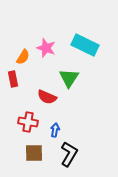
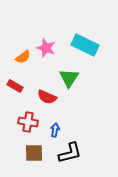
orange semicircle: rotated 21 degrees clockwise
red rectangle: moved 2 px right, 7 px down; rotated 49 degrees counterclockwise
black L-shape: moved 1 px right, 1 px up; rotated 45 degrees clockwise
